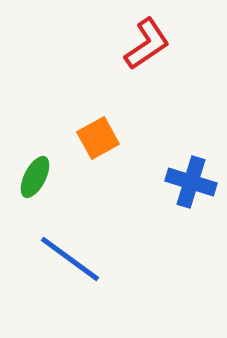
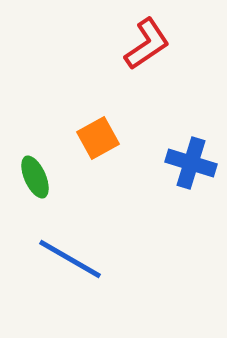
green ellipse: rotated 51 degrees counterclockwise
blue cross: moved 19 px up
blue line: rotated 6 degrees counterclockwise
